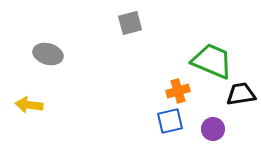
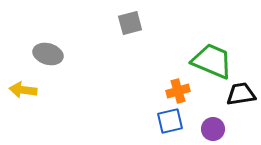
yellow arrow: moved 6 px left, 15 px up
